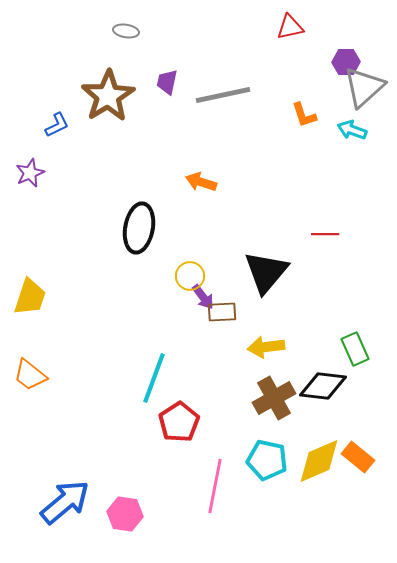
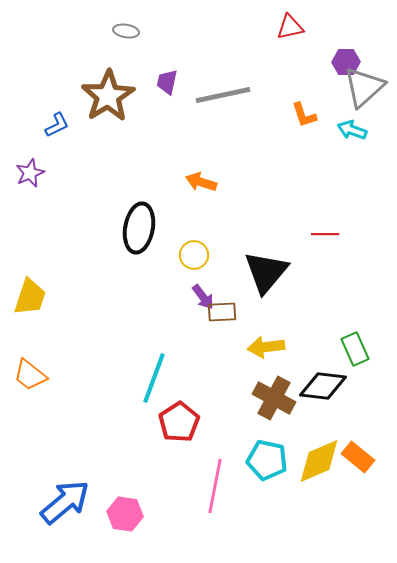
yellow circle: moved 4 px right, 21 px up
brown cross: rotated 33 degrees counterclockwise
